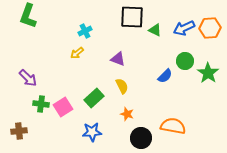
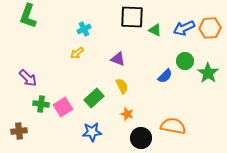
cyan cross: moved 1 px left, 2 px up
